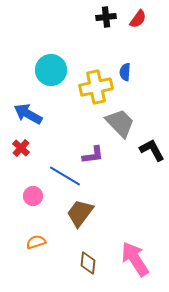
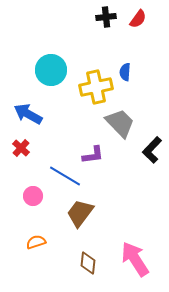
black L-shape: rotated 108 degrees counterclockwise
